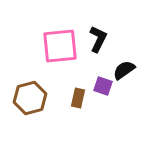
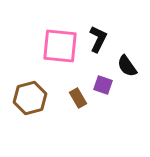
pink square: rotated 12 degrees clockwise
black semicircle: moved 3 px right, 4 px up; rotated 90 degrees counterclockwise
purple square: moved 1 px up
brown rectangle: rotated 42 degrees counterclockwise
